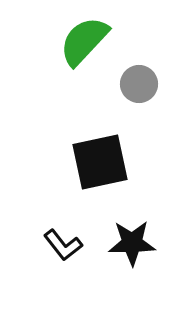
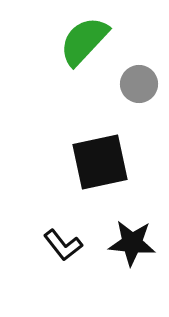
black star: rotated 6 degrees clockwise
